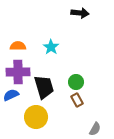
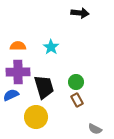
gray semicircle: rotated 88 degrees clockwise
